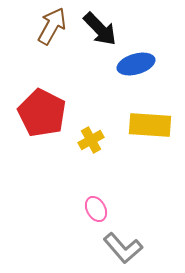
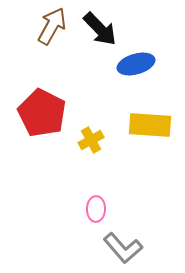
pink ellipse: rotated 30 degrees clockwise
